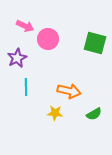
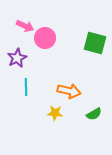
pink circle: moved 3 px left, 1 px up
